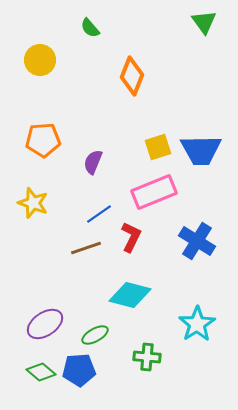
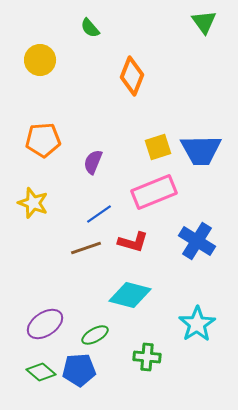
red L-shape: moved 2 px right, 5 px down; rotated 80 degrees clockwise
